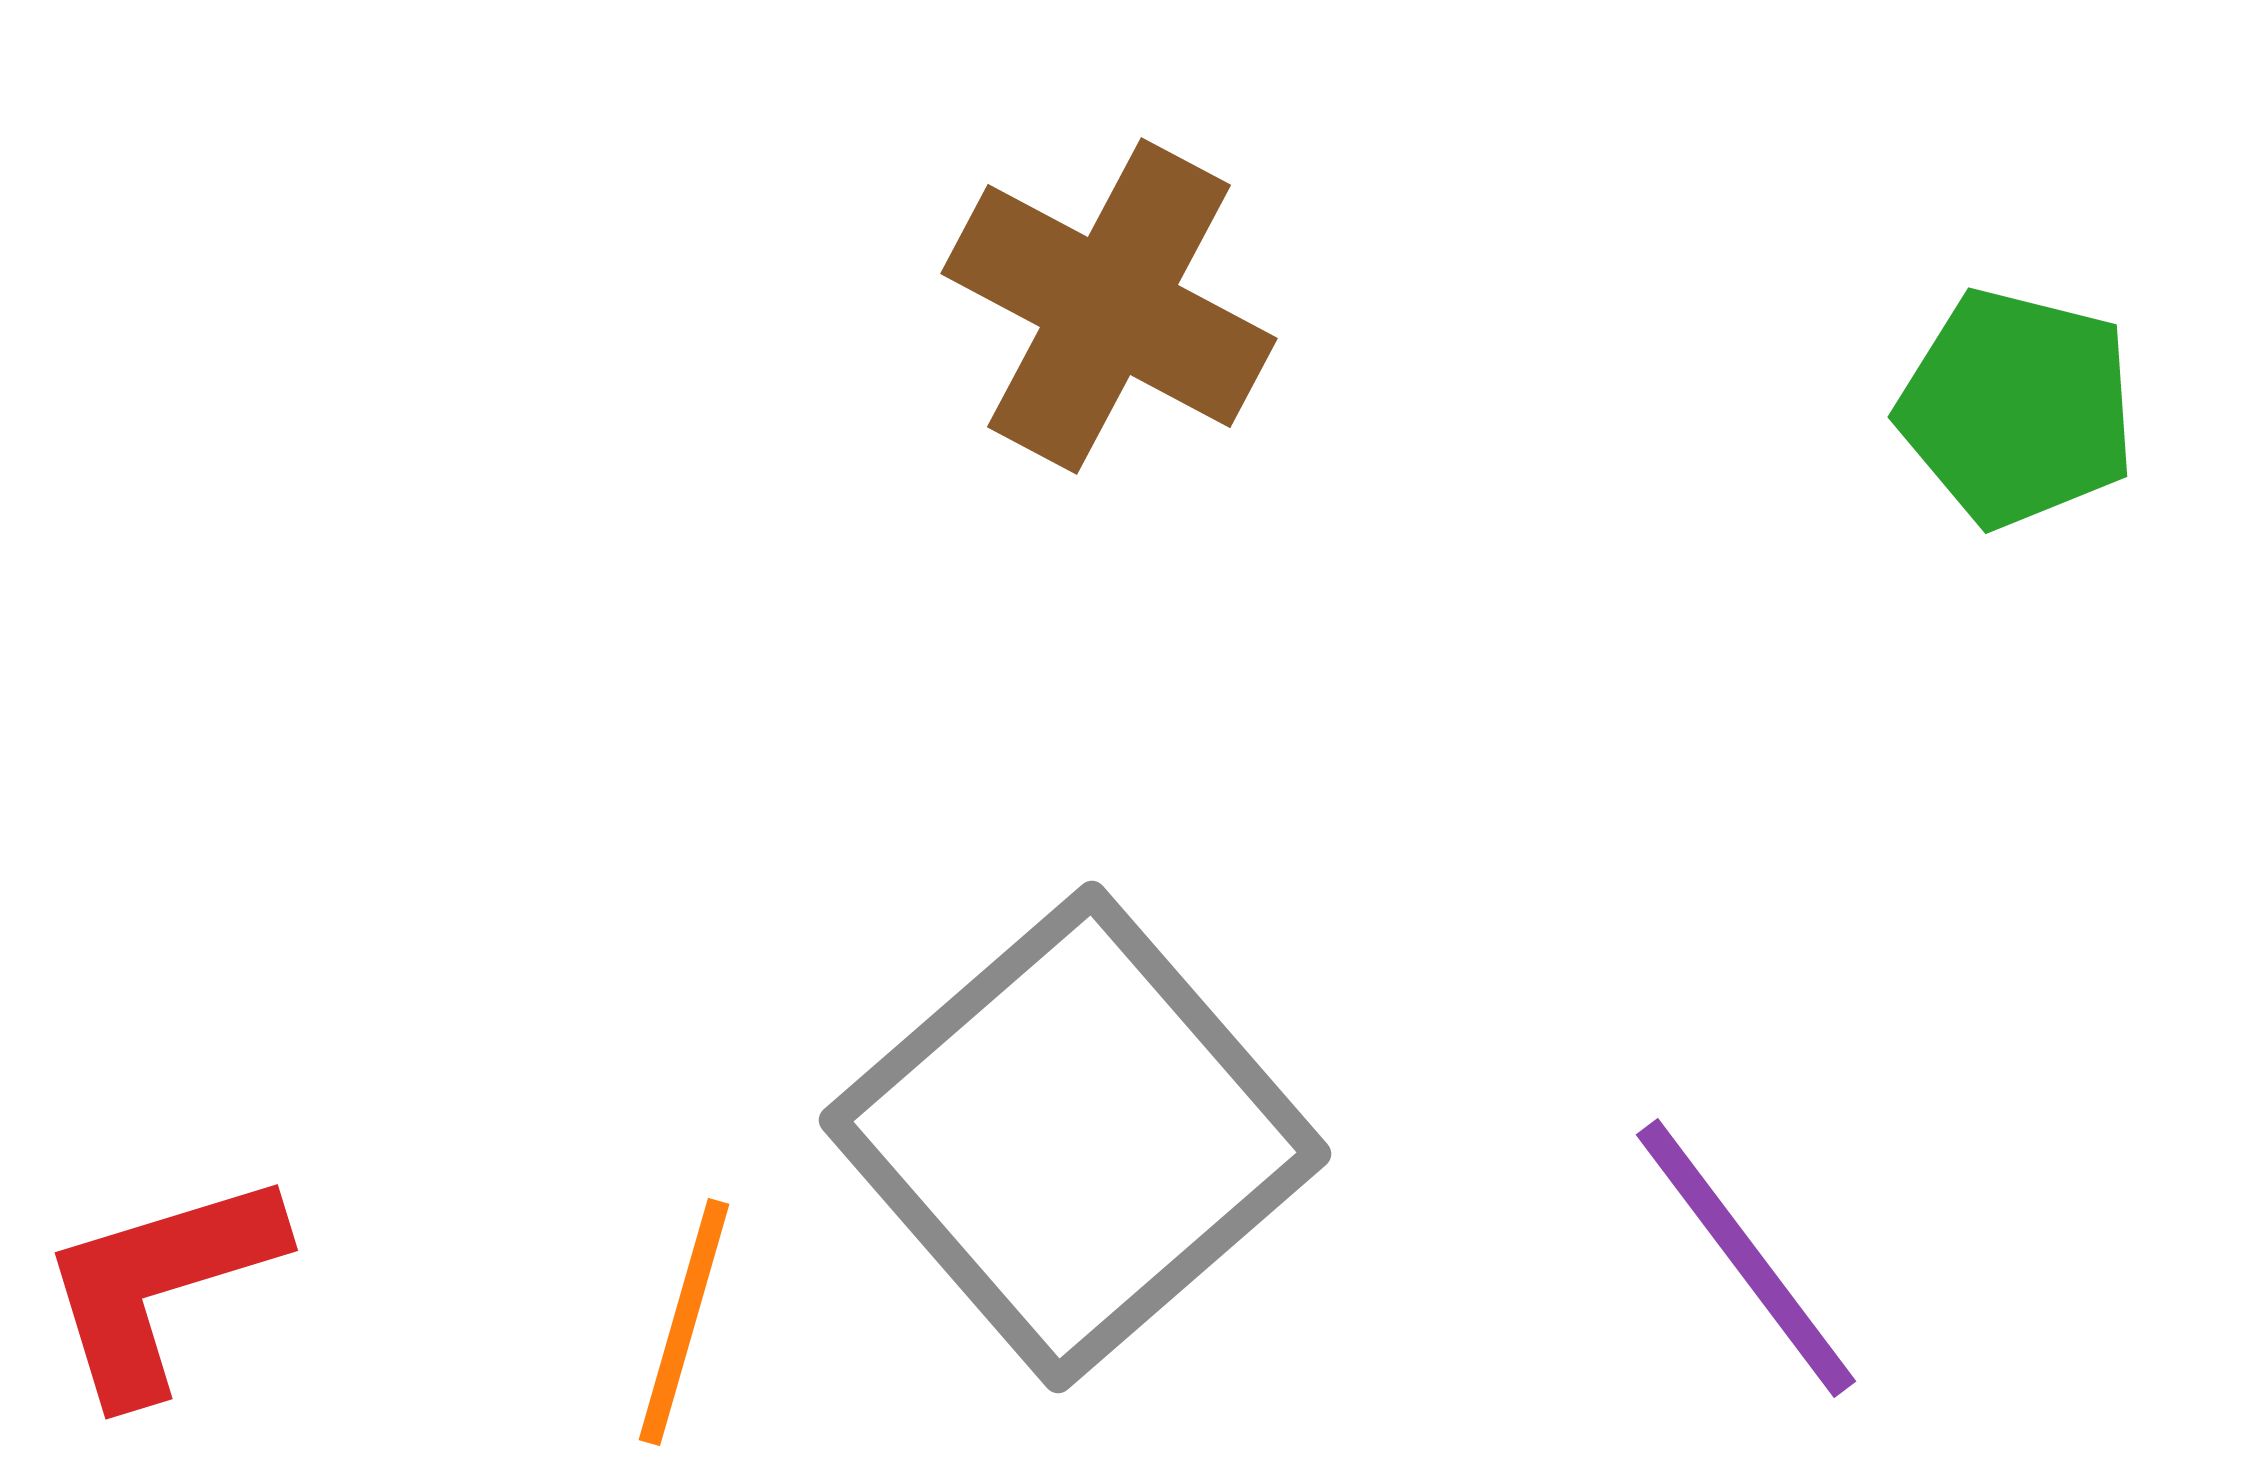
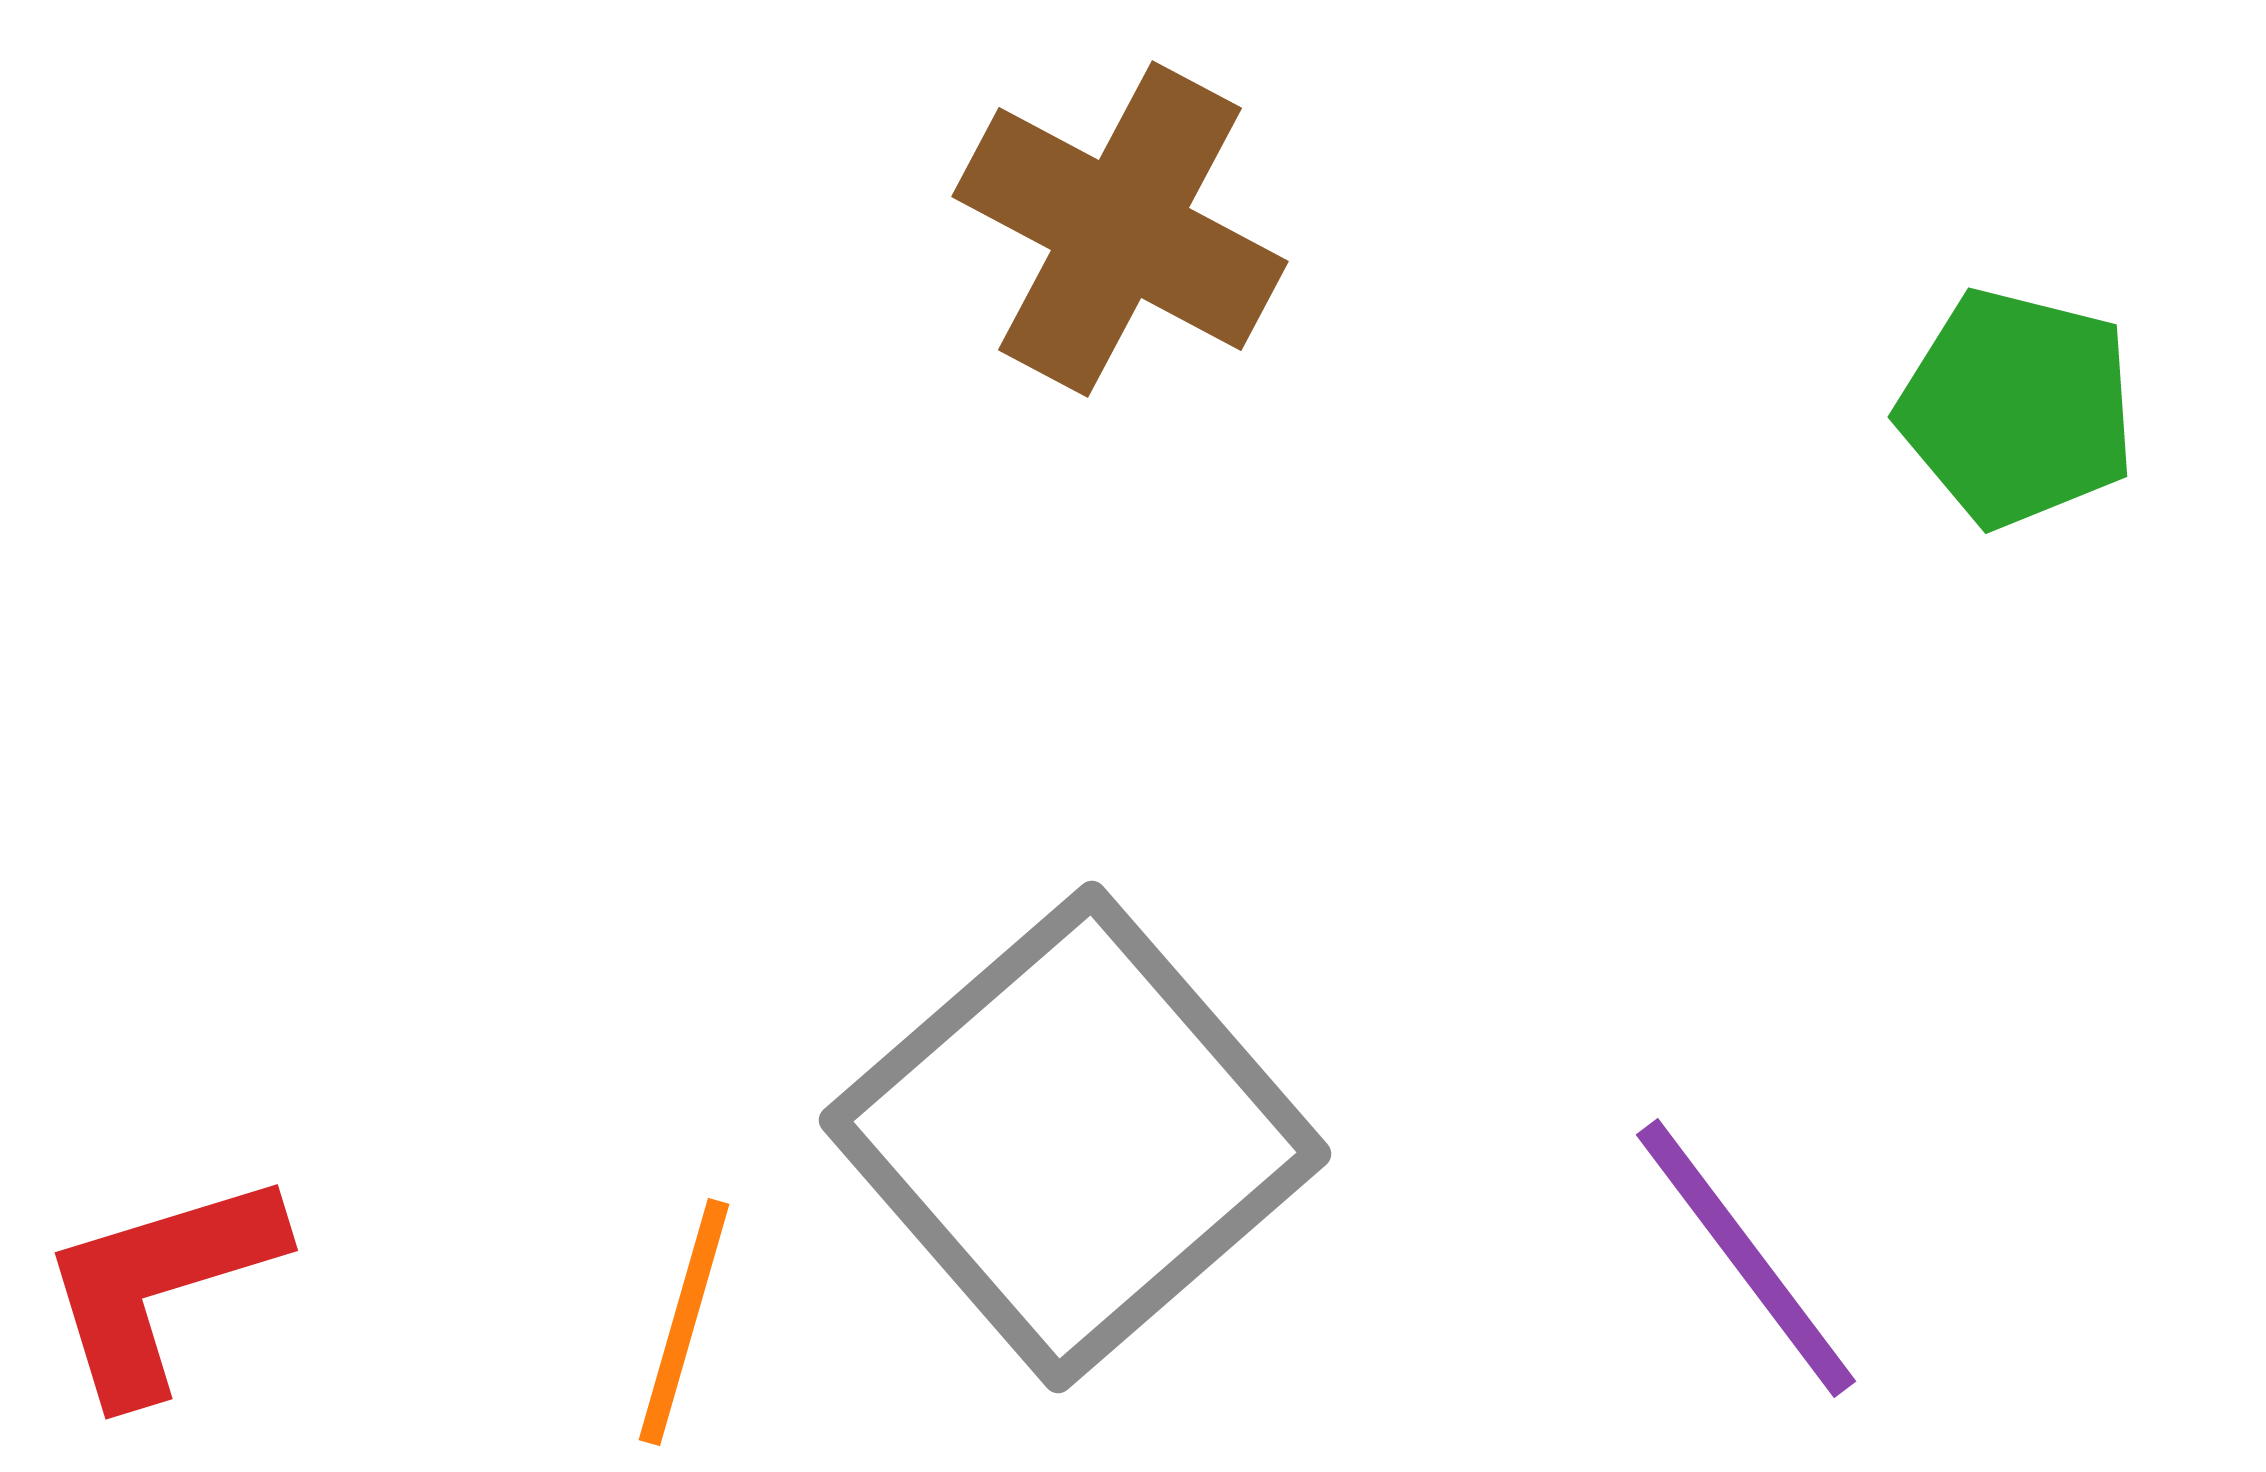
brown cross: moved 11 px right, 77 px up
